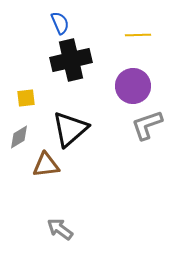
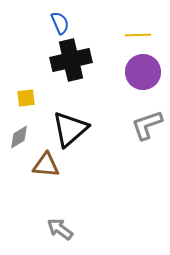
purple circle: moved 10 px right, 14 px up
brown triangle: rotated 12 degrees clockwise
